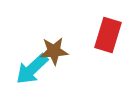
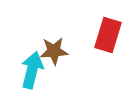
cyan arrow: moved 1 px down; rotated 147 degrees clockwise
